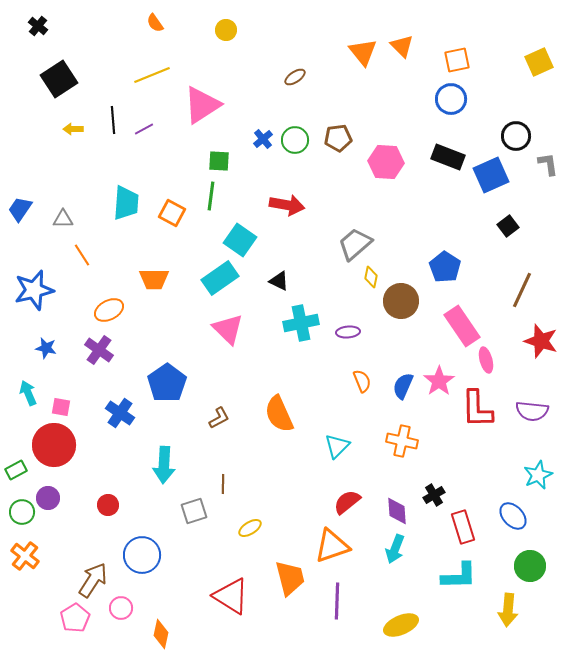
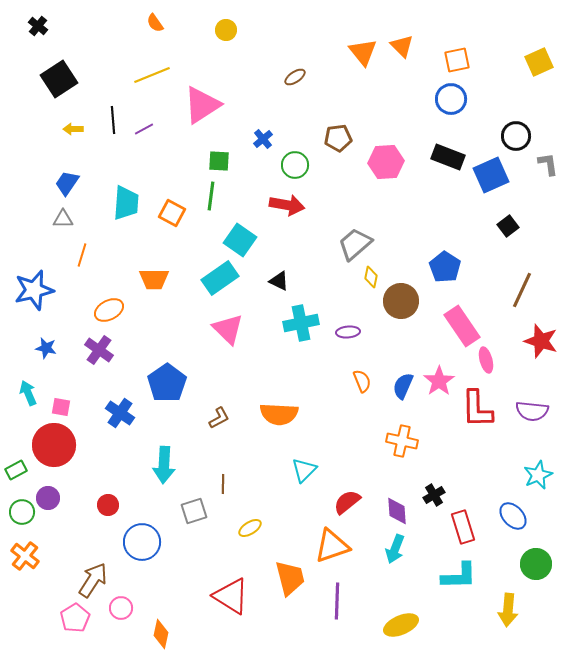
green circle at (295, 140): moved 25 px down
pink hexagon at (386, 162): rotated 8 degrees counterclockwise
blue trapezoid at (20, 209): moved 47 px right, 26 px up
orange line at (82, 255): rotated 50 degrees clockwise
orange semicircle at (279, 414): rotated 63 degrees counterclockwise
cyan triangle at (337, 446): moved 33 px left, 24 px down
blue circle at (142, 555): moved 13 px up
green circle at (530, 566): moved 6 px right, 2 px up
